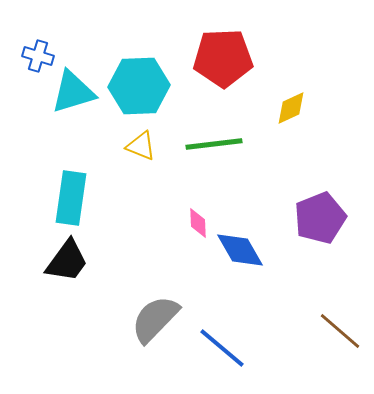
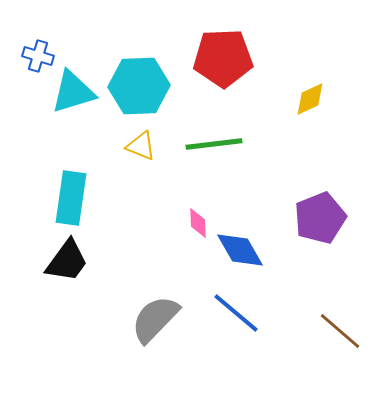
yellow diamond: moved 19 px right, 9 px up
blue line: moved 14 px right, 35 px up
